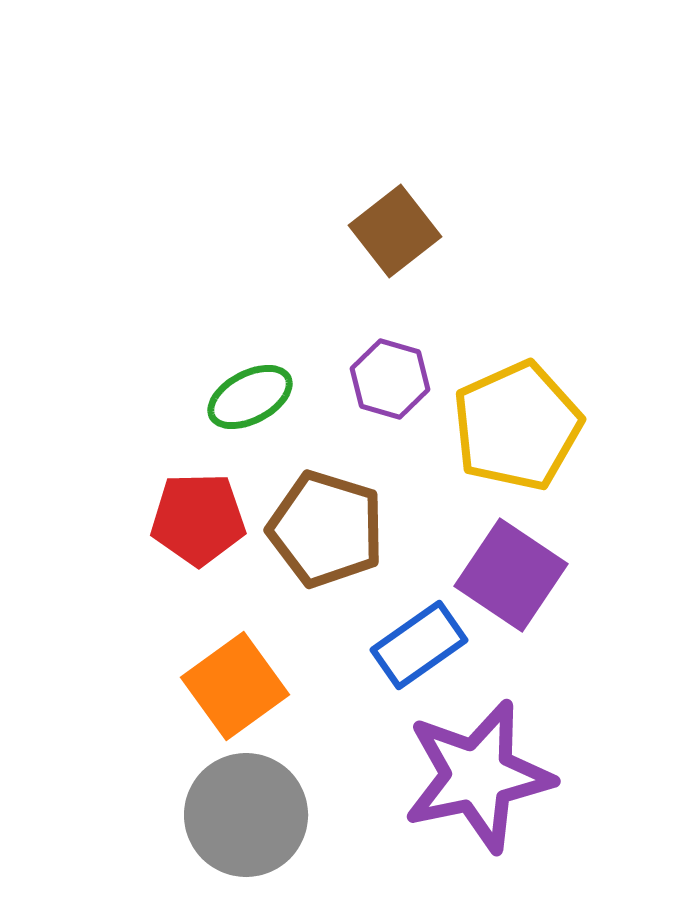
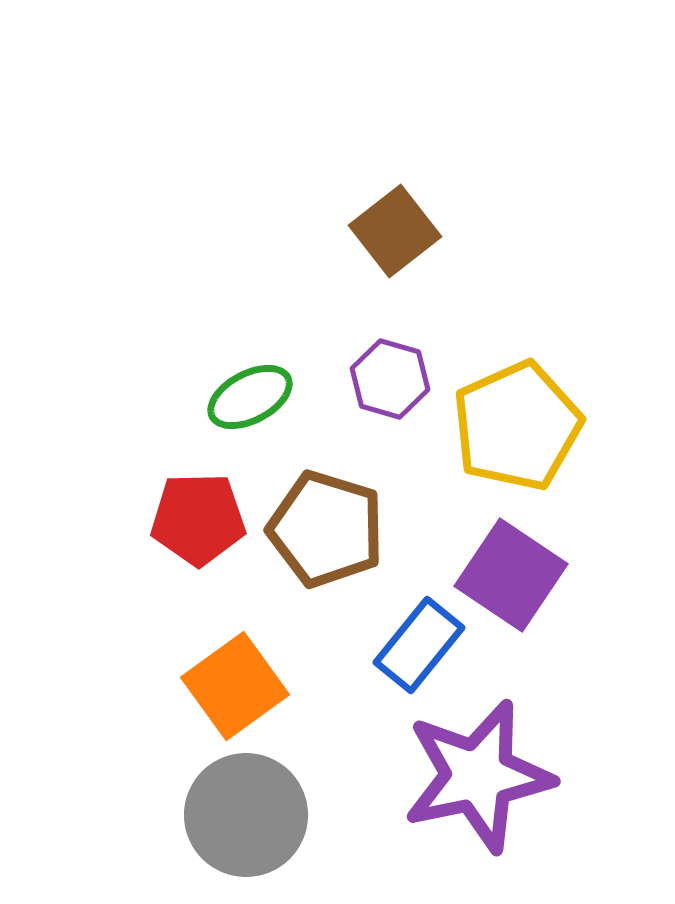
blue rectangle: rotated 16 degrees counterclockwise
